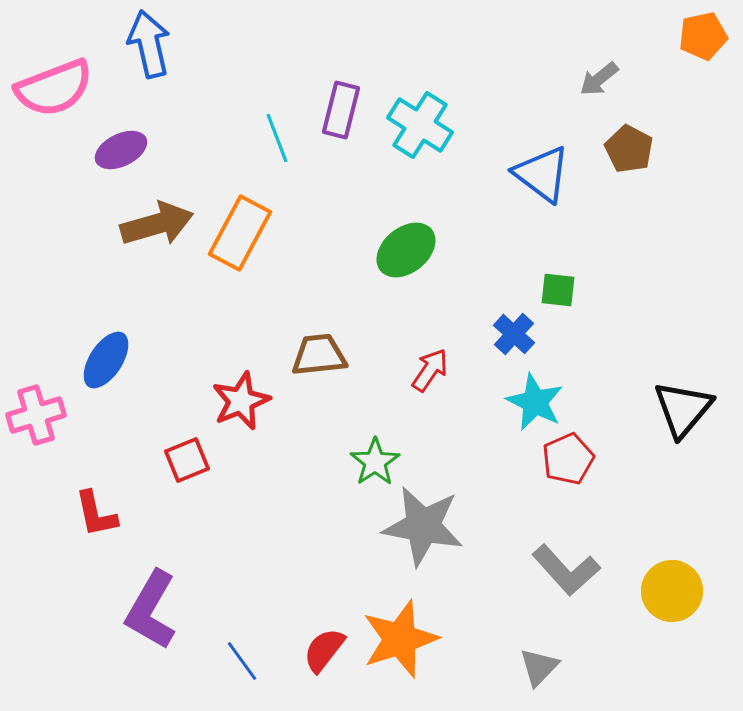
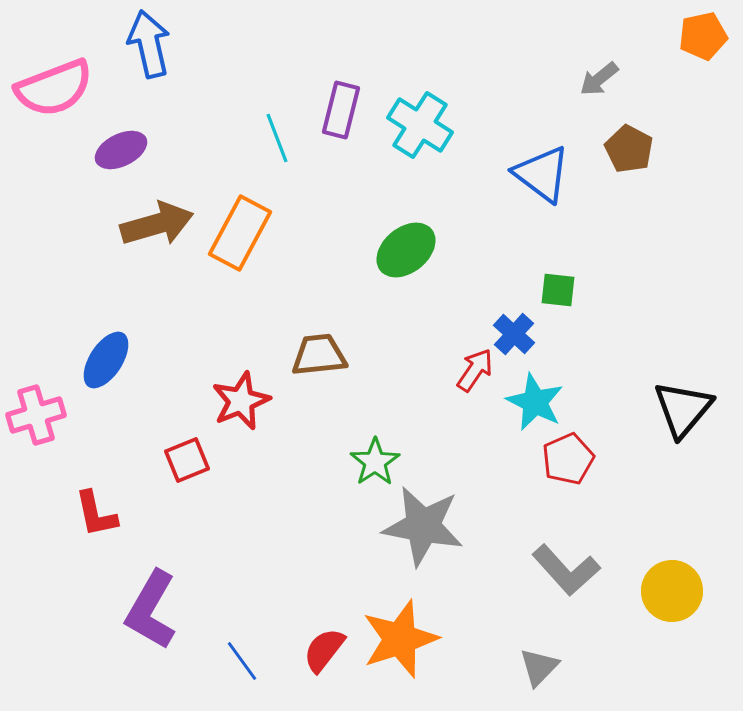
red arrow: moved 45 px right
